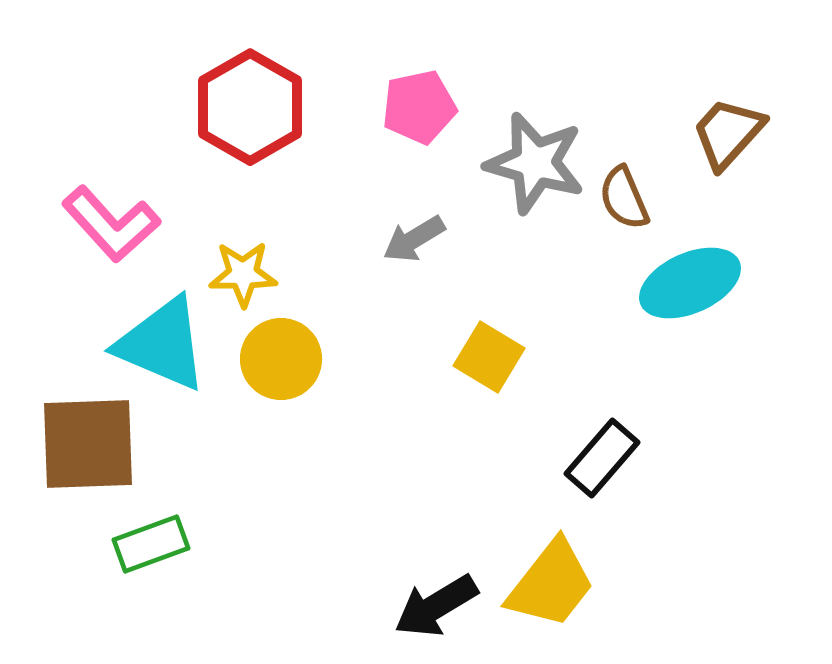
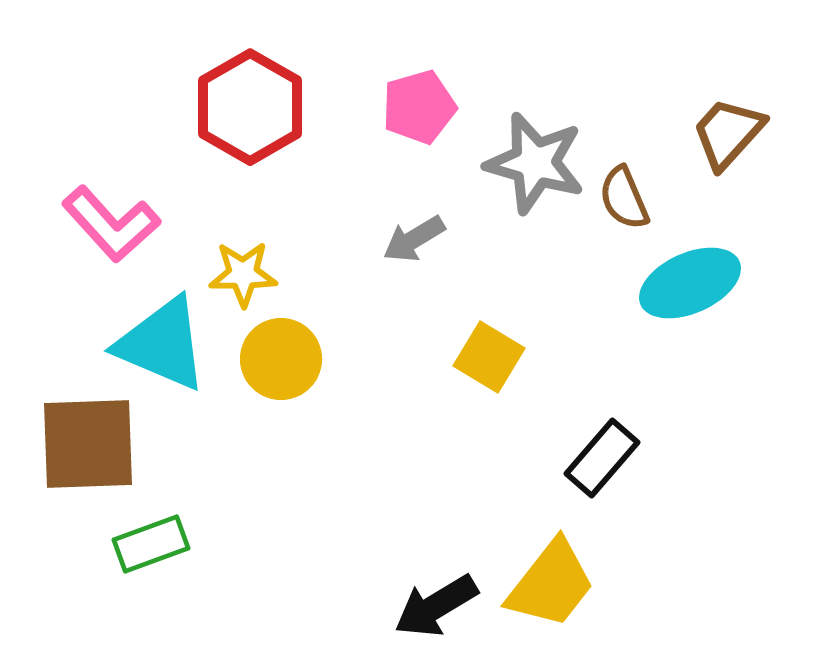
pink pentagon: rotated 4 degrees counterclockwise
